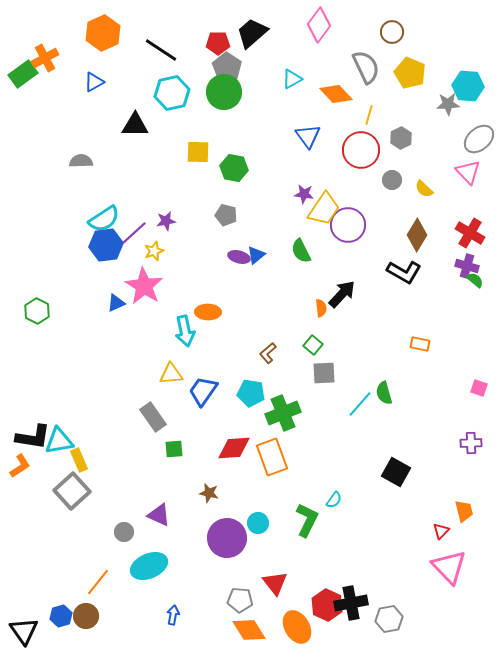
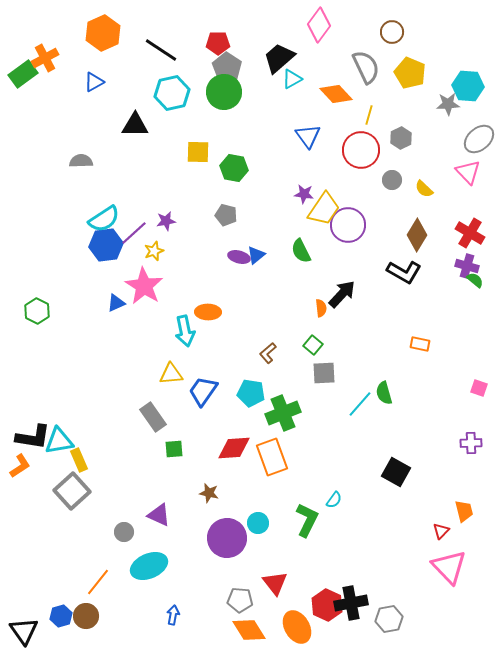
black trapezoid at (252, 33): moved 27 px right, 25 px down
